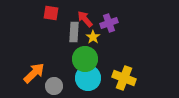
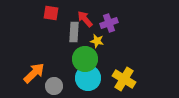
yellow star: moved 4 px right, 4 px down; rotated 24 degrees counterclockwise
yellow cross: moved 1 px down; rotated 10 degrees clockwise
